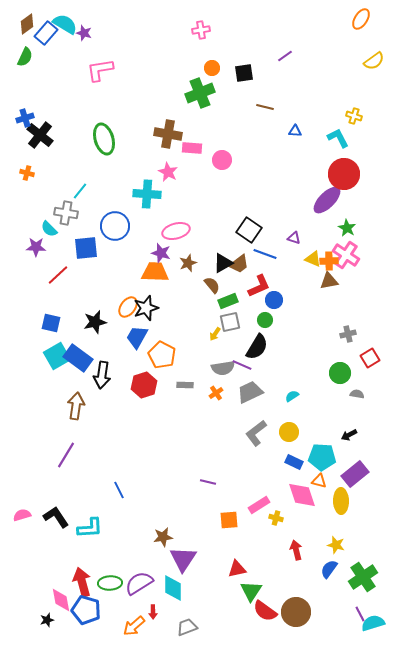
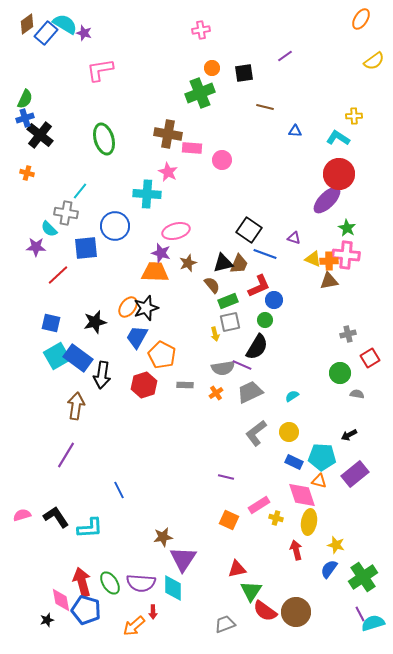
green semicircle at (25, 57): moved 42 px down
yellow cross at (354, 116): rotated 21 degrees counterclockwise
cyan L-shape at (338, 138): rotated 30 degrees counterclockwise
red circle at (344, 174): moved 5 px left
pink cross at (346, 255): rotated 28 degrees counterclockwise
black triangle at (223, 263): rotated 15 degrees clockwise
brown trapezoid at (239, 264): rotated 30 degrees counterclockwise
yellow arrow at (215, 334): rotated 48 degrees counterclockwise
purple line at (208, 482): moved 18 px right, 5 px up
yellow ellipse at (341, 501): moved 32 px left, 21 px down; rotated 10 degrees clockwise
orange square at (229, 520): rotated 30 degrees clockwise
green ellipse at (110, 583): rotated 60 degrees clockwise
purple semicircle at (139, 583): moved 2 px right; rotated 144 degrees counterclockwise
gray trapezoid at (187, 627): moved 38 px right, 3 px up
